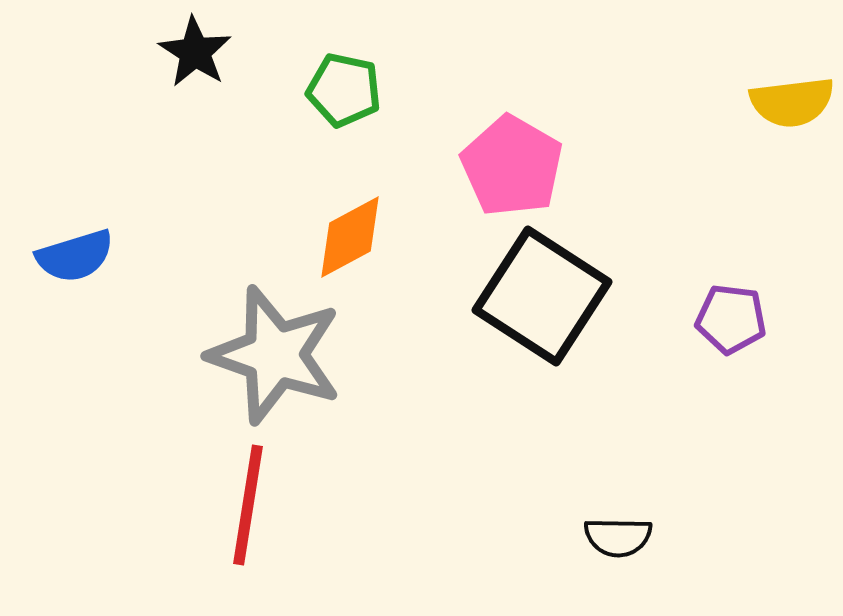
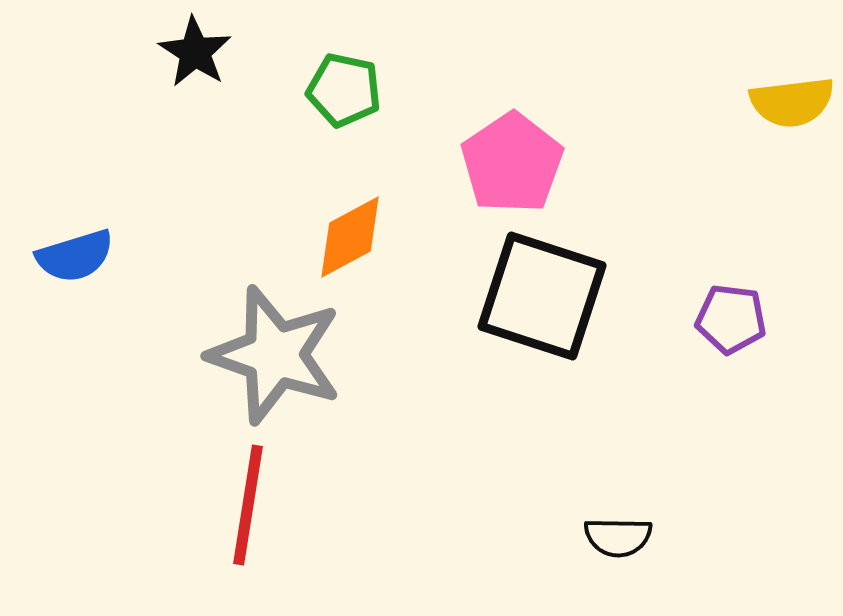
pink pentagon: moved 3 px up; rotated 8 degrees clockwise
black square: rotated 15 degrees counterclockwise
